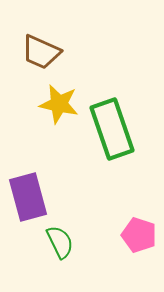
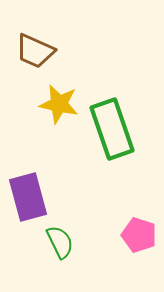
brown trapezoid: moved 6 px left, 1 px up
